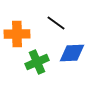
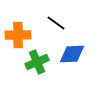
orange cross: moved 1 px right, 1 px down
blue diamond: moved 1 px down
